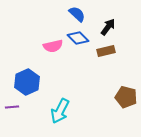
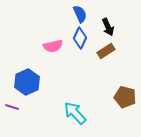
blue semicircle: moved 3 px right; rotated 24 degrees clockwise
black arrow: rotated 120 degrees clockwise
blue diamond: moved 2 px right; rotated 70 degrees clockwise
brown rectangle: rotated 18 degrees counterclockwise
brown pentagon: moved 1 px left
purple line: rotated 24 degrees clockwise
cyan arrow: moved 15 px right, 2 px down; rotated 110 degrees clockwise
